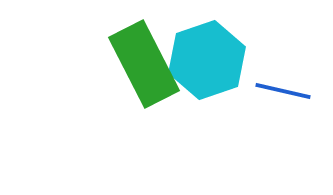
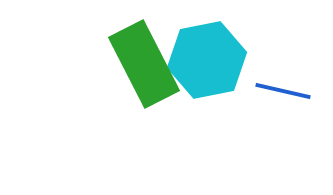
cyan hexagon: rotated 8 degrees clockwise
